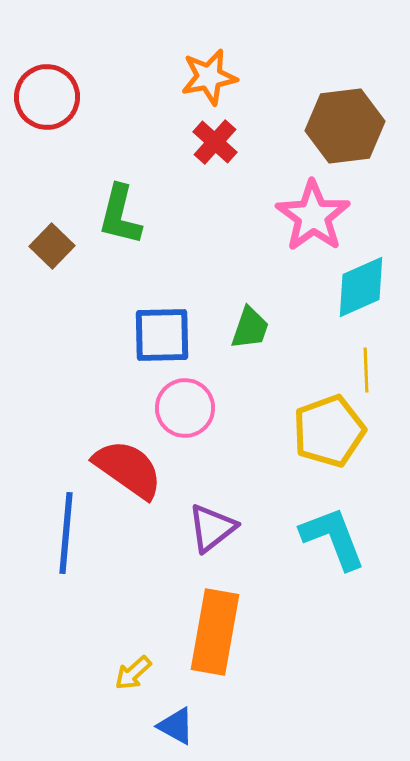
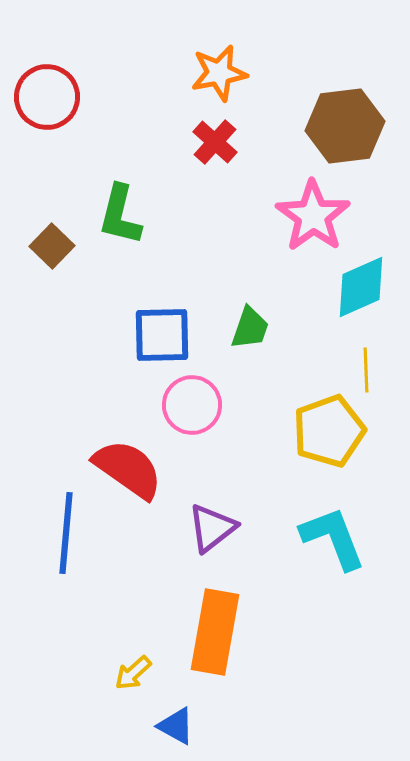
orange star: moved 10 px right, 4 px up
pink circle: moved 7 px right, 3 px up
